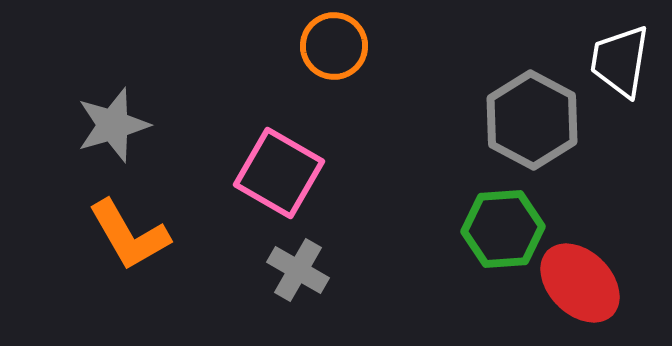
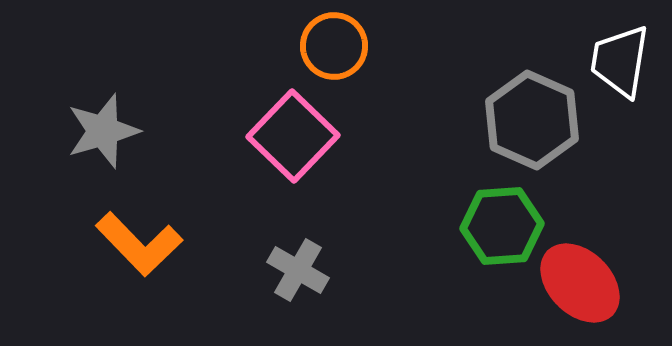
gray hexagon: rotated 4 degrees counterclockwise
gray star: moved 10 px left, 6 px down
pink square: moved 14 px right, 37 px up; rotated 14 degrees clockwise
green hexagon: moved 1 px left, 3 px up
orange L-shape: moved 10 px right, 9 px down; rotated 14 degrees counterclockwise
